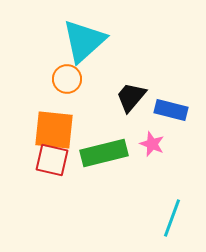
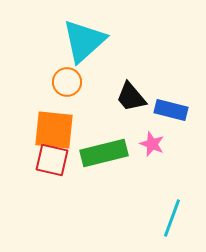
orange circle: moved 3 px down
black trapezoid: rotated 80 degrees counterclockwise
